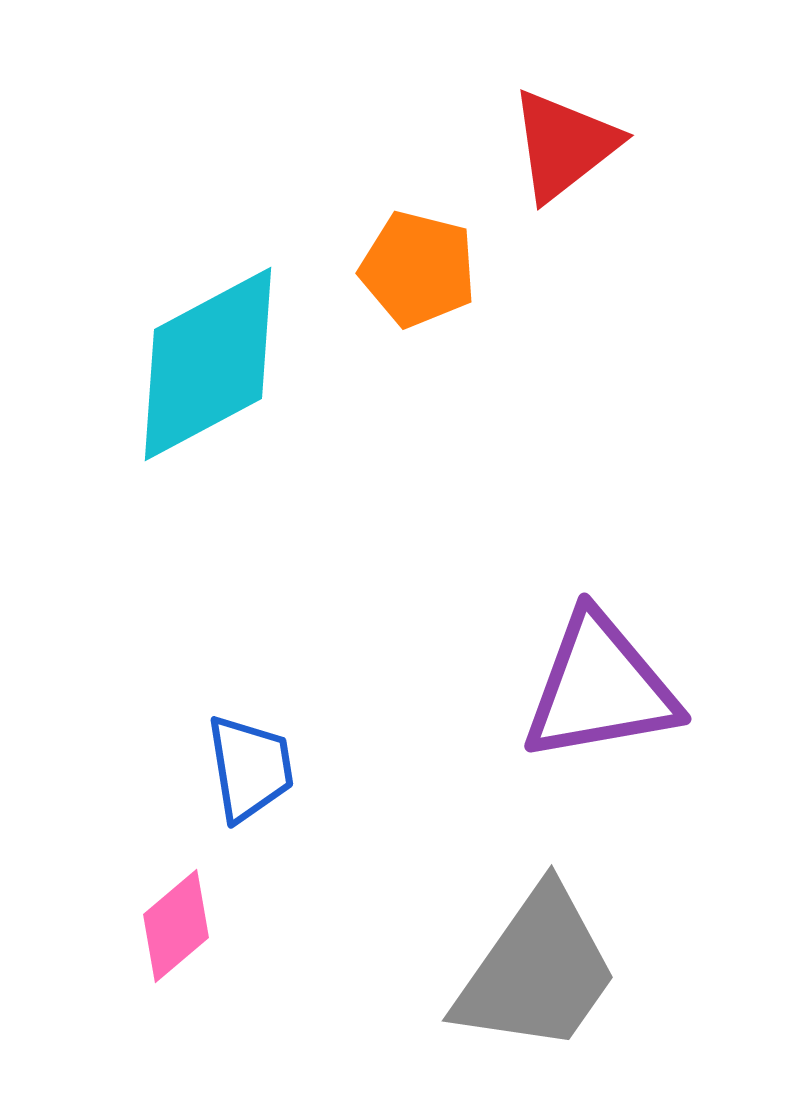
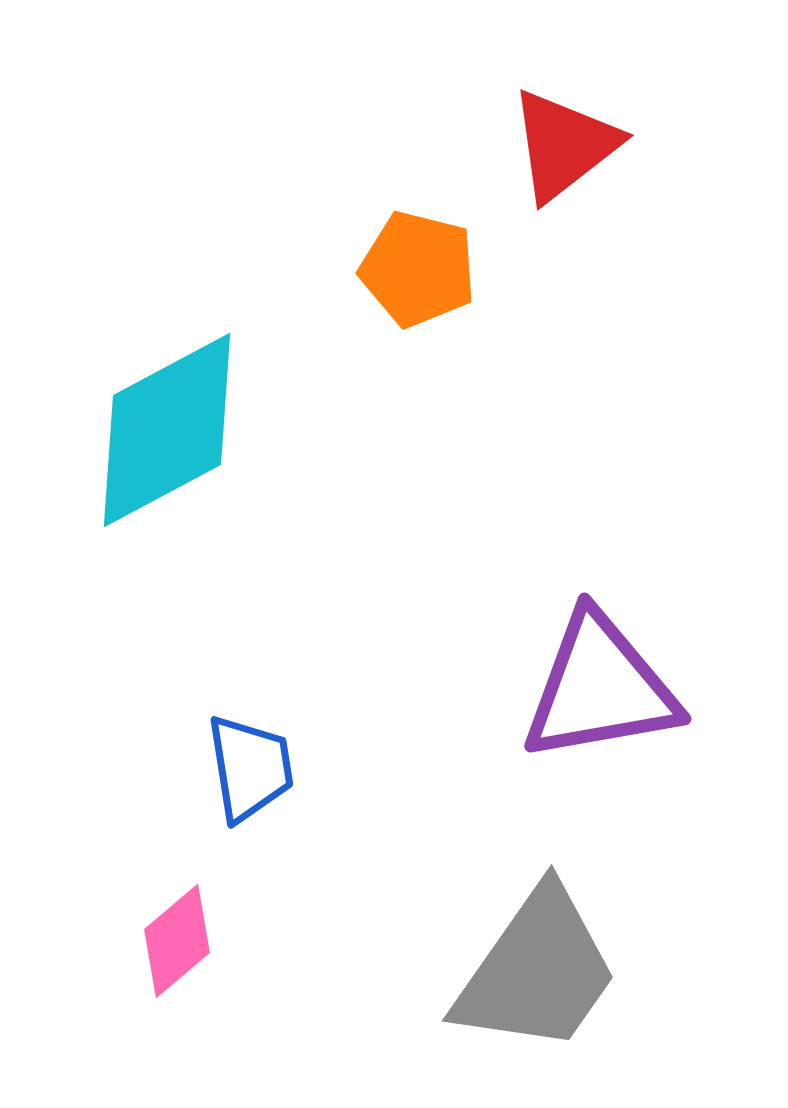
cyan diamond: moved 41 px left, 66 px down
pink diamond: moved 1 px right, 15 px down
